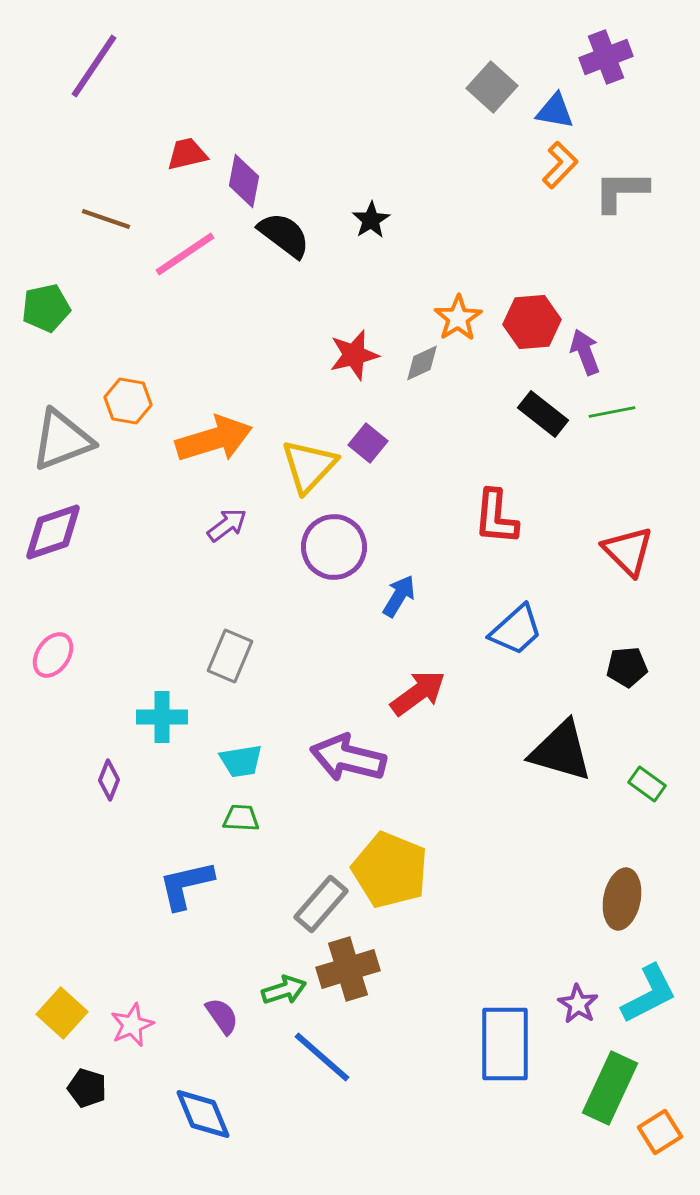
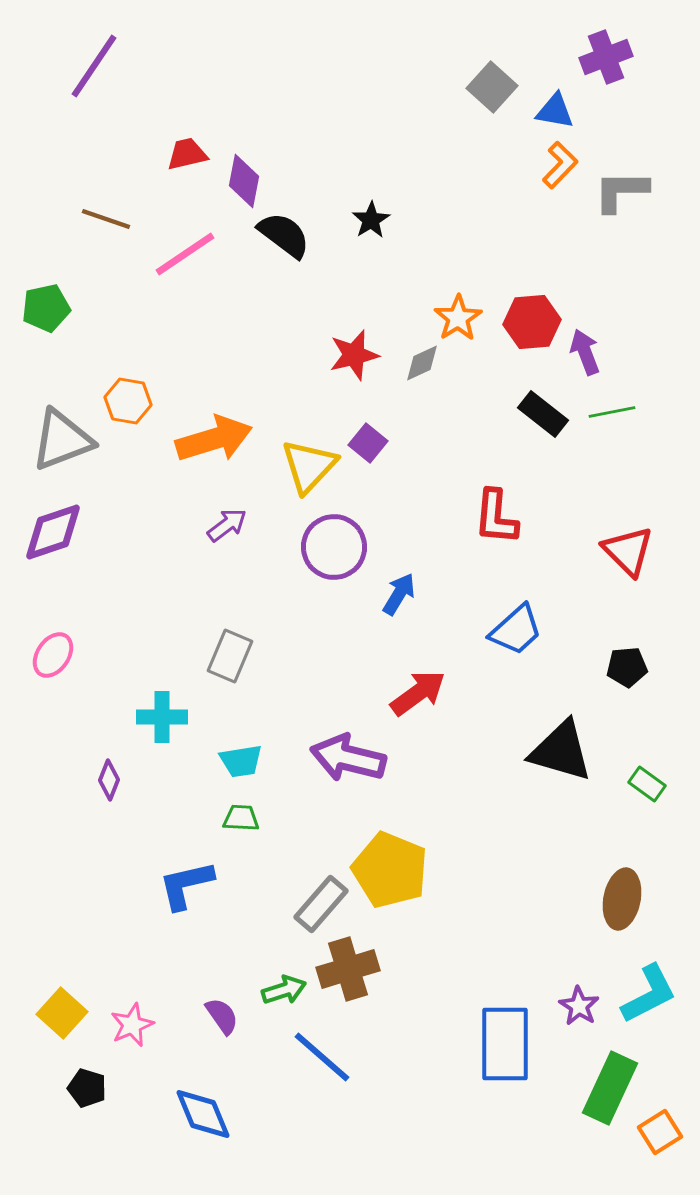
blue arrow at (399, 596): moved 2 px up
purple star at (578, 1004): moved 1 px right, 2 px down
